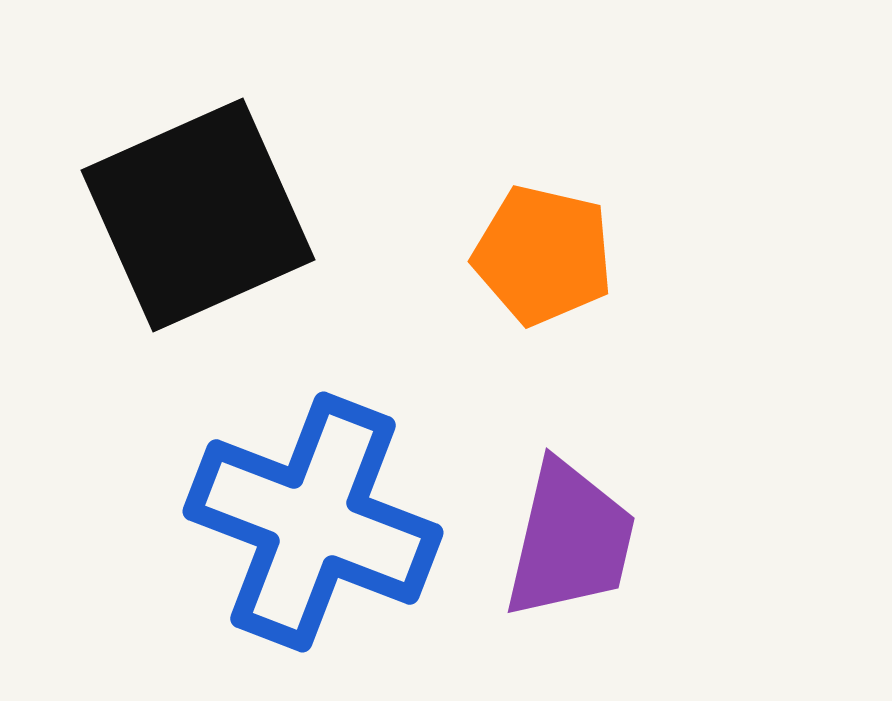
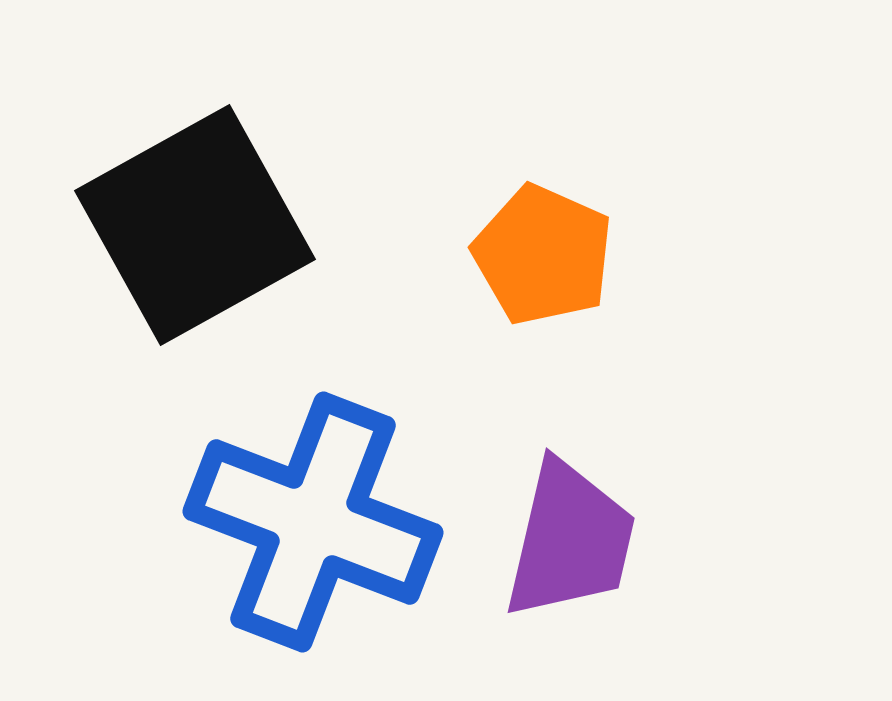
black square: moved 3 px left, 10 px down; rotated 5 degrees counterclockwise
orange pentagon: rotated 11 degrees clockwise
